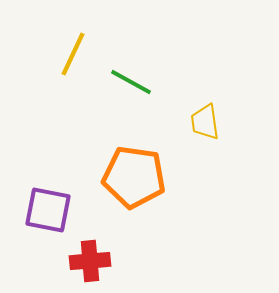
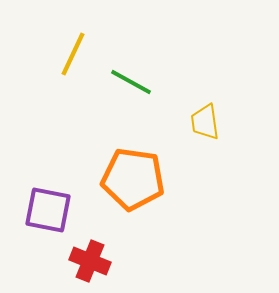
orange pentagon: moved 1 px left, 2 px down
red cross: rotated 27 degrees clockwise
